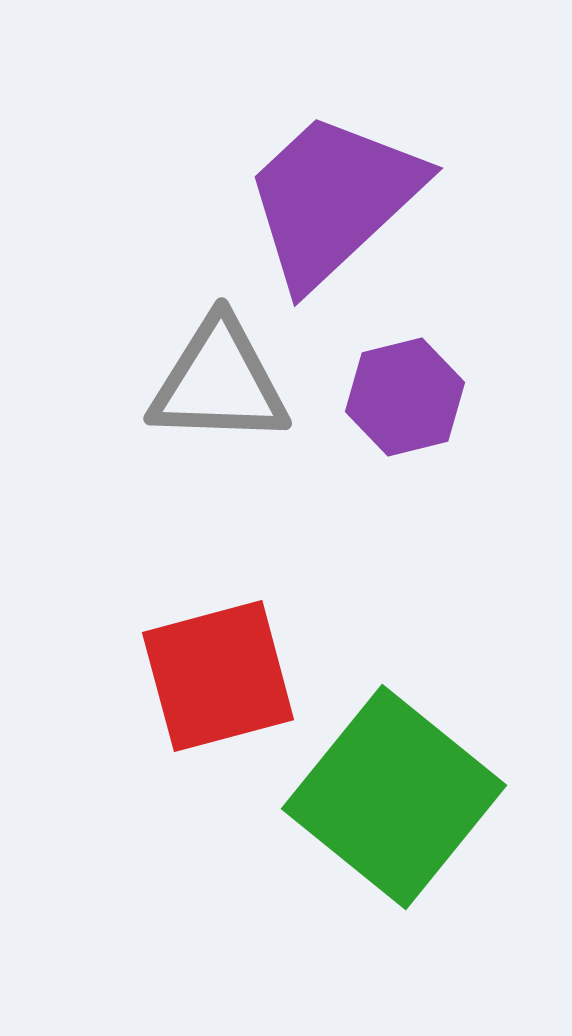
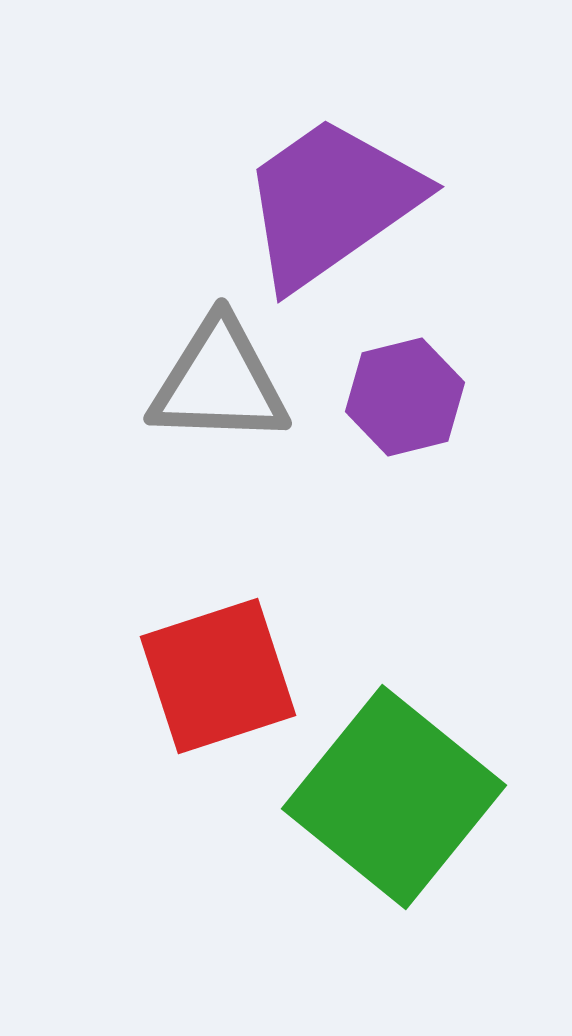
purple trapezoid: moved 2 px left, 3 px down; rotated 8 degrees clockwise
red square: rotated 3 degrees counterclockwise
